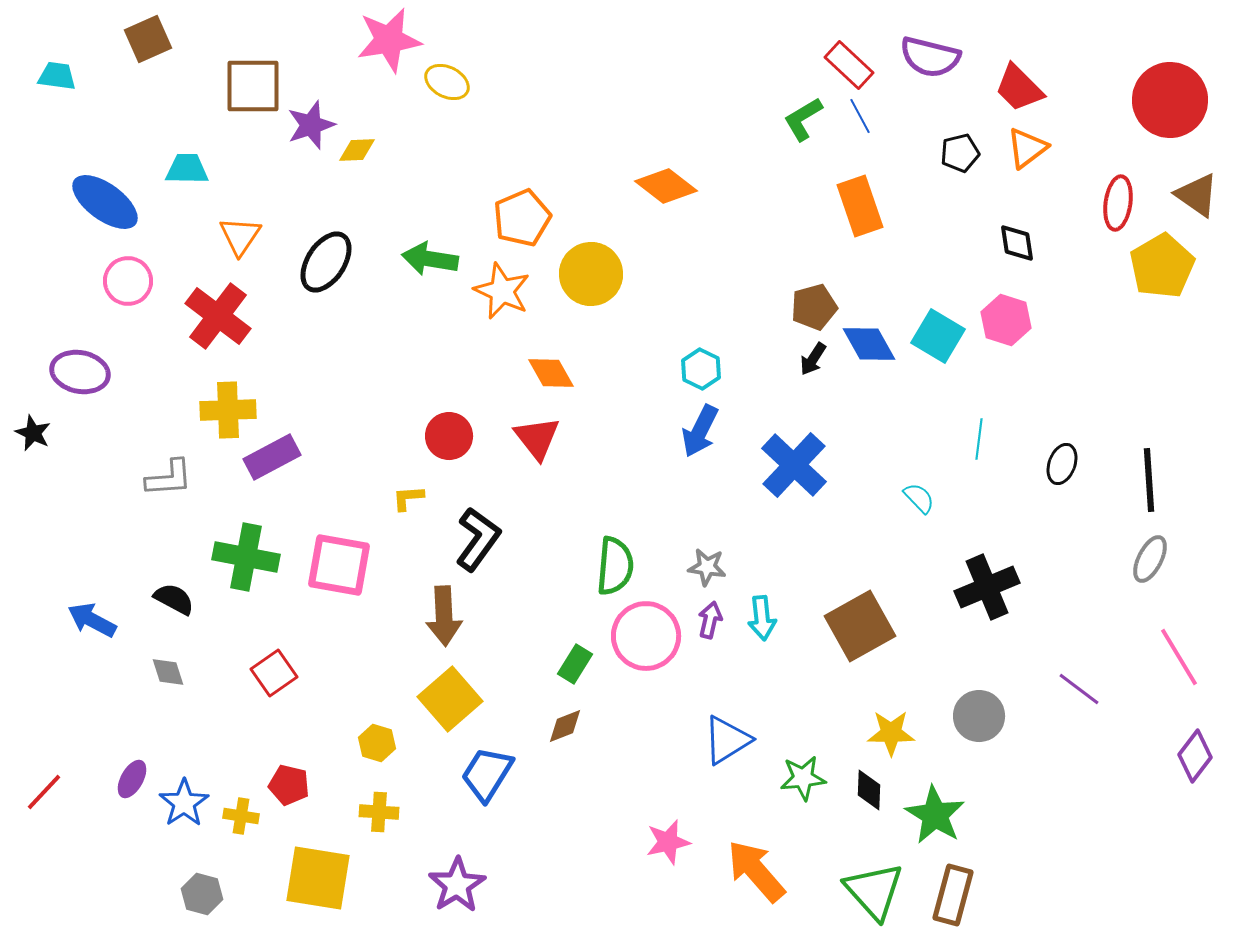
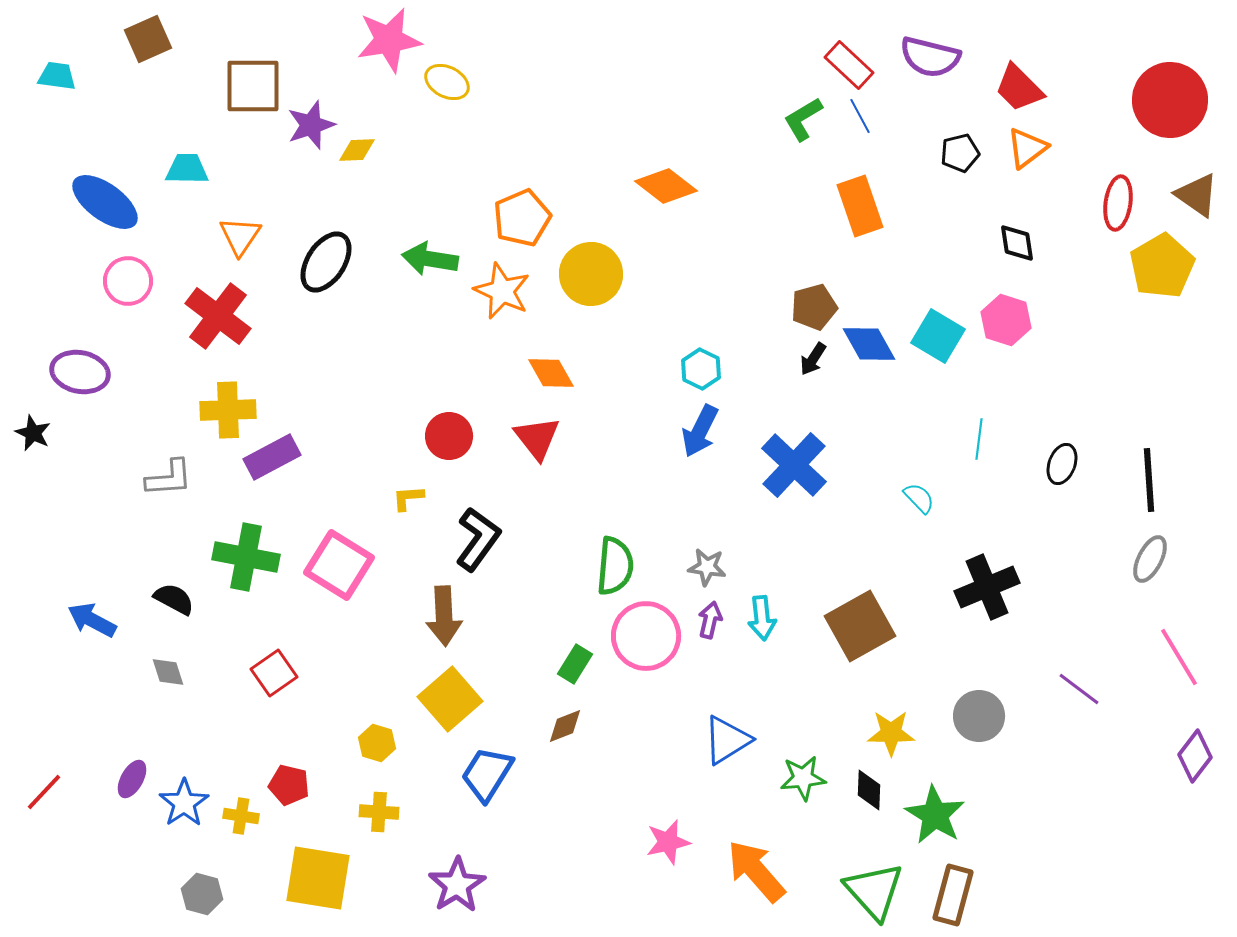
pink square at (339, 565): rotated 22 degrees clockwise
